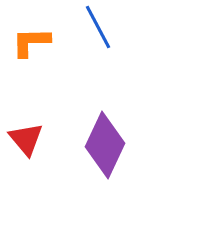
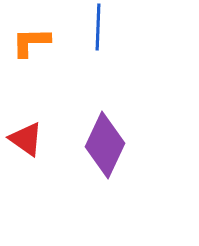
blue line: rotated 30 degrees clockwise
red triangle: rotated 15 degrees counterclockwise
